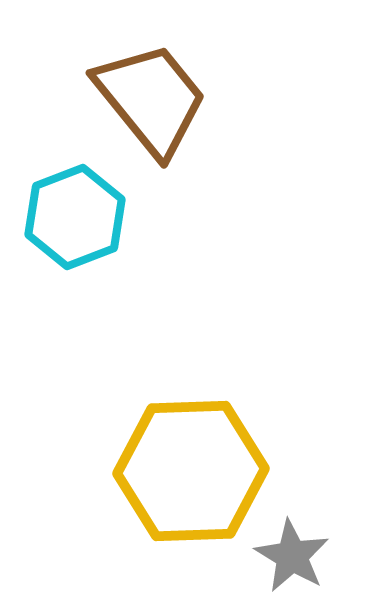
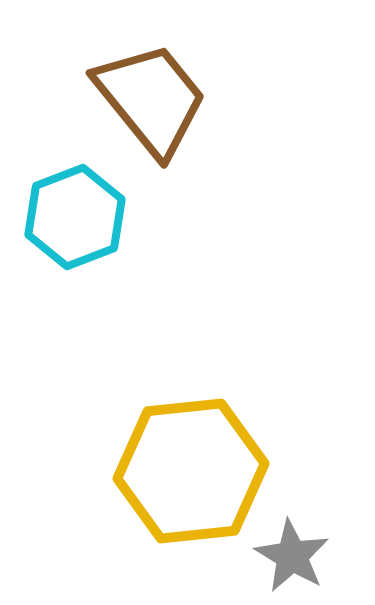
yellow hexagon: rotated 4 degrees counterclockwise
